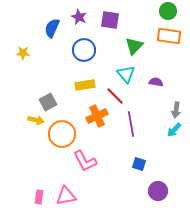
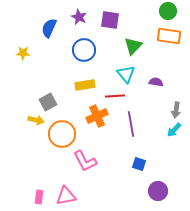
blue semicircle: moved 3 px left
green triangle: moved 1 px left
red line: rotated 48 degrees counterclockwise
